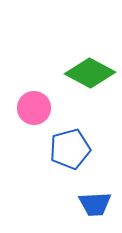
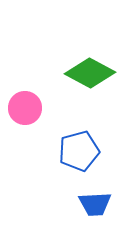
pink circle: moved 9 px left
blue pentagon: moved 9 px right, 2 px down
